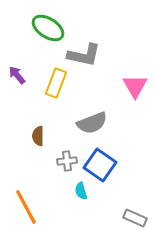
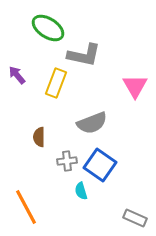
brown semicircle: moved 1 px right, 1 px down
